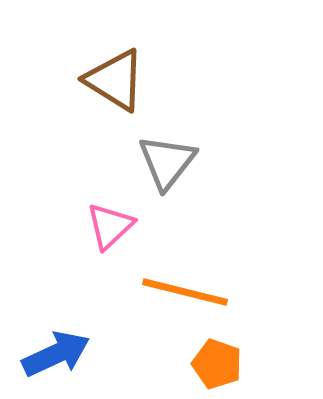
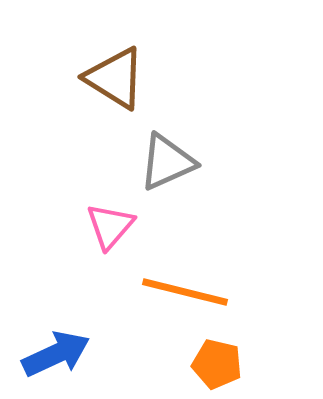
brown triangle: moved 2 px up
gray triangle: rotated 28 degrees clockwise
pink triangle: rotated 6 degrees counterclockwise
orange pentagon: rotated 6 degrees counterclockwise
